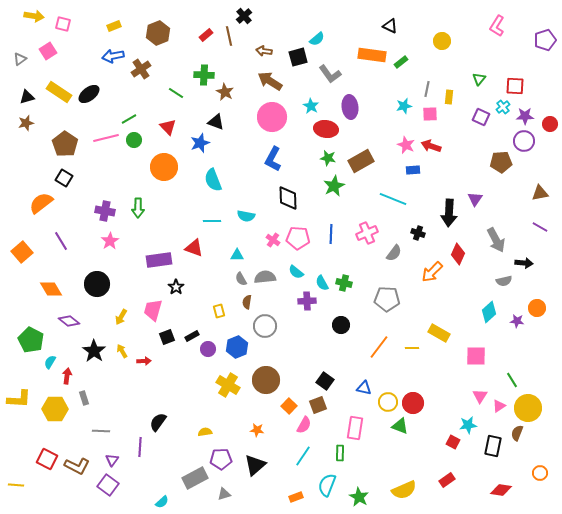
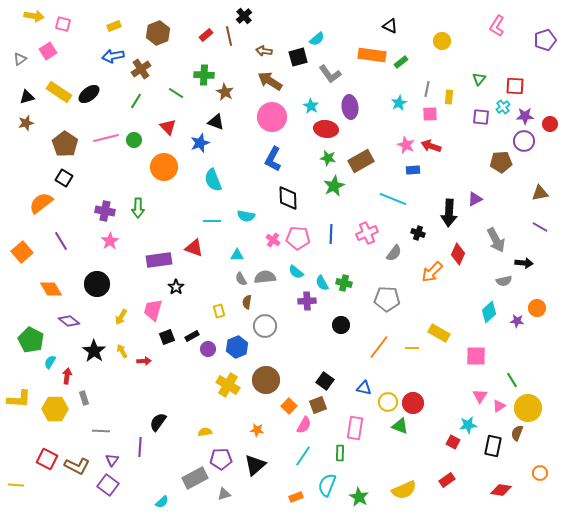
cyan star at (404, 106): moved 5 px left, 3 px up; rotated 14 degrees counterclockwise
purple square at (481, 117): rotated 18 degrees counterclockwise
green line at (129, 119): moved 7 px right, 18 px up; rotated 28 degrees counterclockwise
purple triangle at (475, 199): rotated 28 degrees clockwise
